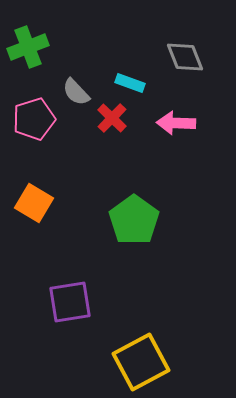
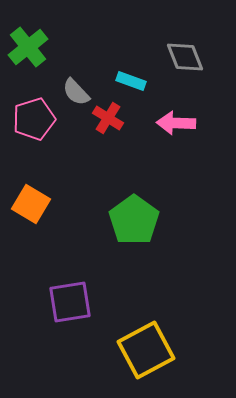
green cross: rotated 18 degrees counterclockwise
cyan rectangle: moved 1 px right, 2 px up
red cross: moved 4 px left; rotated 12 degrees counterclockwise
orange square: moved 3 px left, 1 px down
yellow square: moved 5 px right, 12 px up
